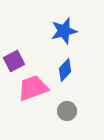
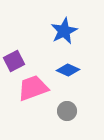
blue star: rotated 12 degrees counterclockwise
blue diamond: moved 3 px right; rotated 70 degrees clockwise
